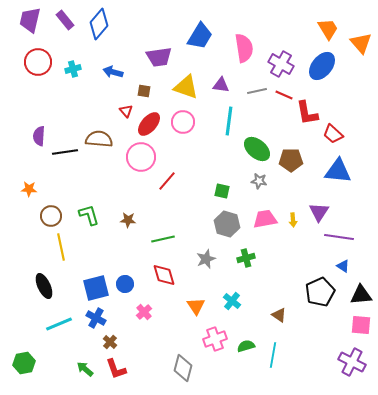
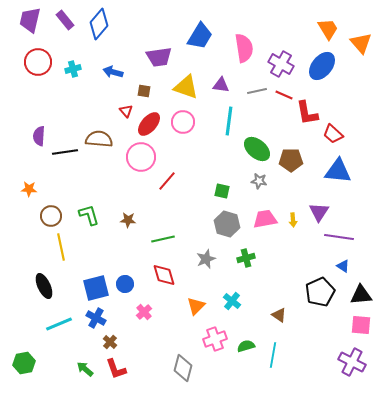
orange triangle at (196, 306): rotated 18 degrees clockwise
